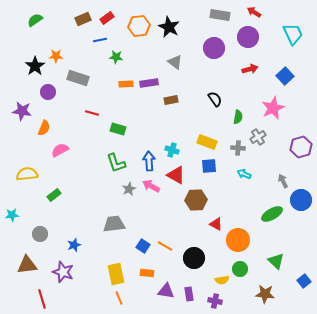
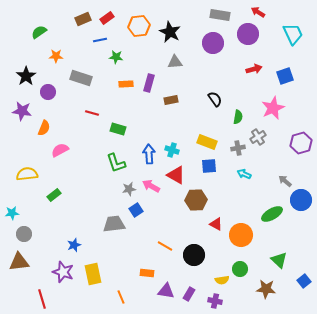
red arrow at (254, 12): moved 4 px right
green semicircle at (35, 20): moved 4 px right, 12 px down
black star at (169, 27): moved 1 px right, 5 px down
purple circle at (248, 37): moved 3 px up
purple circle at (214, 48): moved 1 px left, 5 px up
gray triangle at (175, 62): rotated 42 degrees counterclockwise
black star at (35, 66): moved 9 px left, 10 px down
red arrow at (250, 69): moved 4 px right
blue square at (285, 76): rotated 24 degrees clockwise
gray rectangle at (78, 78): moved 3 px right
purple rectangle at (149, 83): rotated 66 degrees counterclockwise
purple hexagon at (301, 147): moved 4 px up
gray cross at (238, 148): rotated 16 degrees counterclockwise
blue arrow at (149, 161): moved 7 px up
gray arrow at (283, 181): moved 2 px right; rotated 24 degrees counterclockwise
gray star at (129, 189): rotated 16 degrees clockwise
cyan star at (12, 215): moved 2 px up
gray circle at (40, 234): moved 16 px left
orange circle at (238, 240): moved 3 px right, 5 px up
blue square at (143, 246): moved 7 px left, 36 px up; rotated 24 degrees clockwise
black circle at (194, 258): moved 3 px up
green triangle at (276, 261): moved 3 px right, 1 px up
brown triangle at (27, 265): moved 8 px left, 3 px up
yellow rectangle at (116, 274): moved 23 px left
purple rectangle at (189, 294): rotated 40 degrees clockwise
brown star at (265, 294): moved 1 px right, 5 px up
orange line at (119, 298): moved 2 px right, 1 px up
